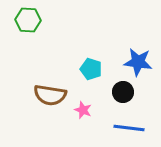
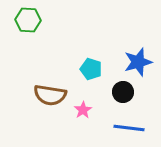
blue star: rotated 24 degrees counterclockwise
pink star: rotated 18 degrees clockwise
